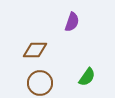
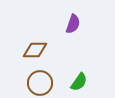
purple semicircle: moved 1 px right, 2 px down
green semicircle: moved 8 px left, 5 px down
